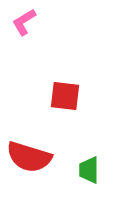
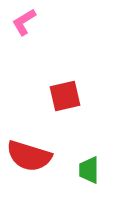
red square: rotated 20 degrees counterclockwise
red semicircle: moved 1 px up
